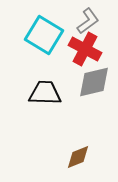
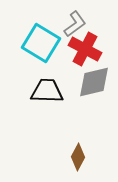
gray L-shape: moved 13 px left, 3 px down
cyan square: moved 3 px left, 8 px down
black trapezoid: moved 2 px right, 2 px up
brown diamond: rotated 40 degrees counterclockwise
